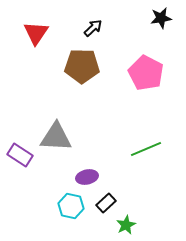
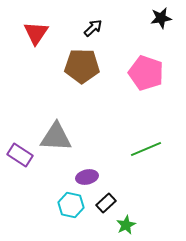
pink pentagon: rotated 8 degrees counterclockwise
cyan hexagon: moved 1 px up
